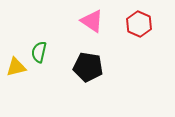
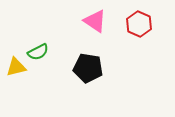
pink triangle: moved 3 px right
green semicircle: moved 1 px left; rotated 130 degrees counterclockwise
black pentagon: moved 1 px down
